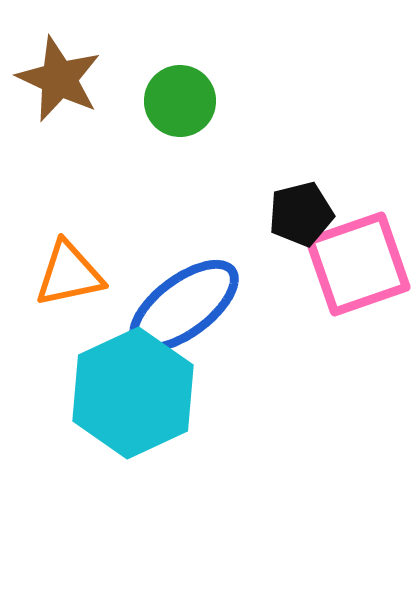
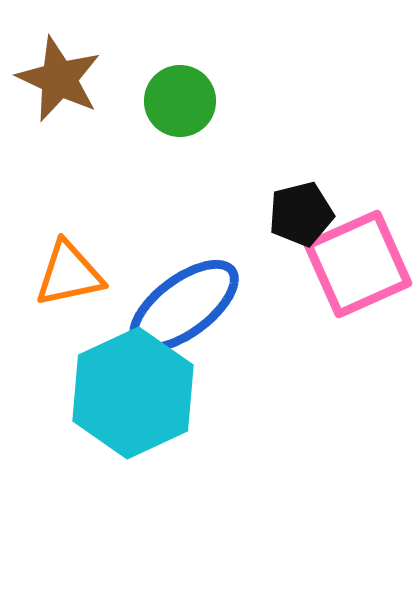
pink square: rotated 5 degrees counterclockwise
